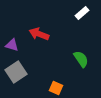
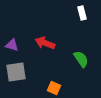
white rectangle: rotated 64 degrees counterclockwise
red arrow: moved 6 px right, 9 px down
gray square: rotated 25 degrees clockwise
orange square: moved 2 px left
